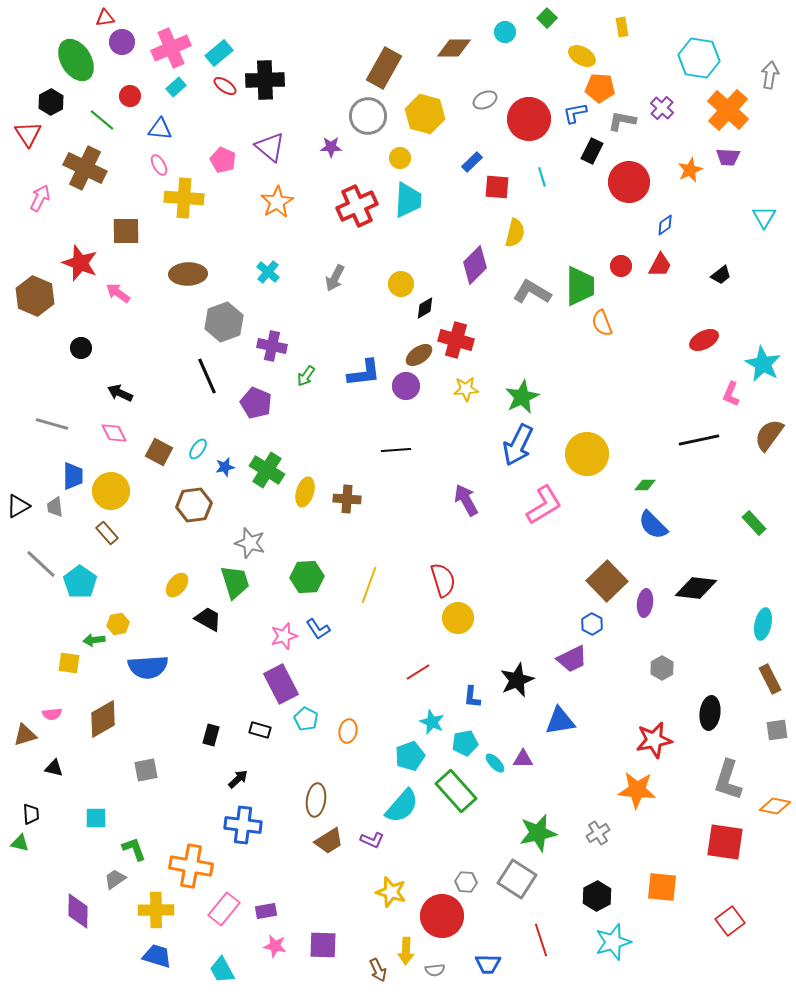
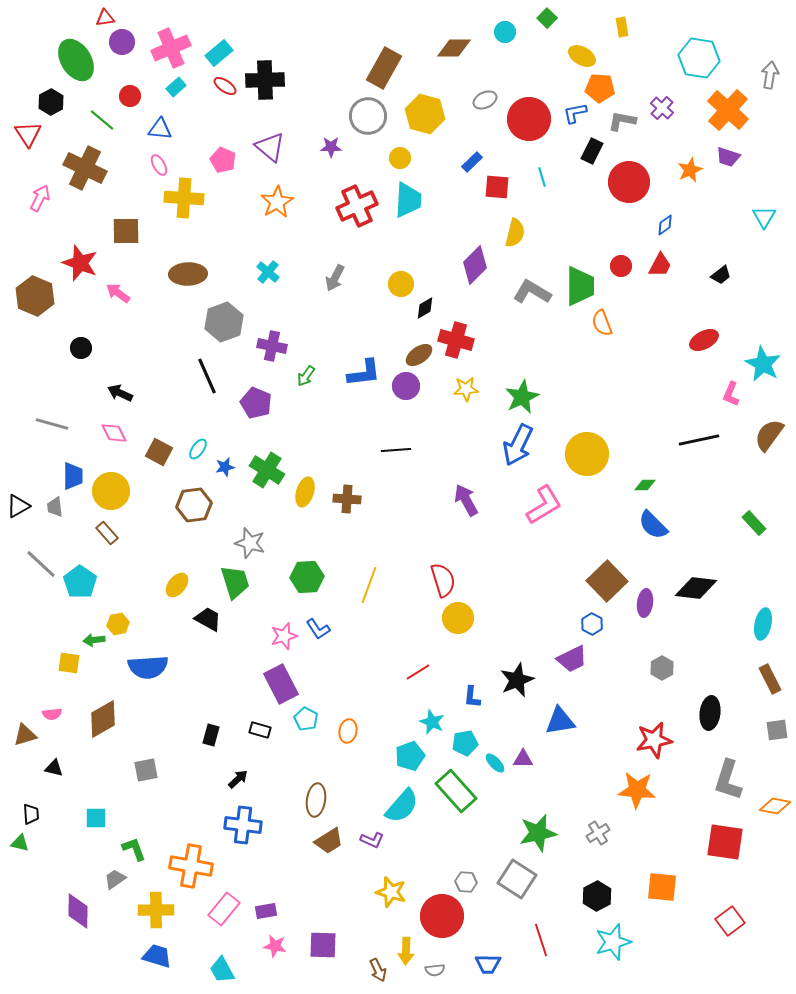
purple trapezoid at (728, 157): rotated 15 degrees clockwise
